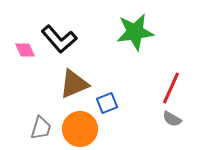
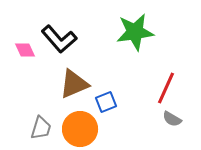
red line: moved 5 px left
blue square: moved 1 px left, 1 px up
